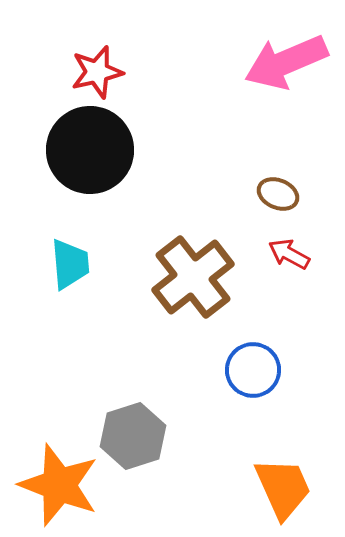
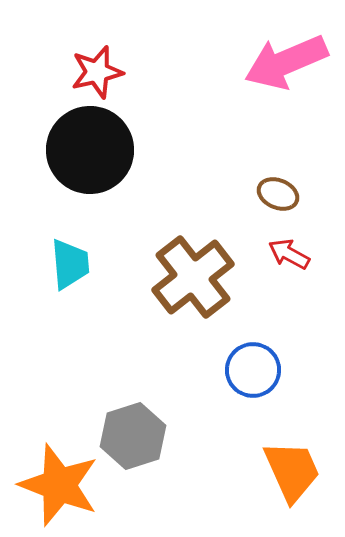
orange trapezoid: moved 9 px right, 17 px up
